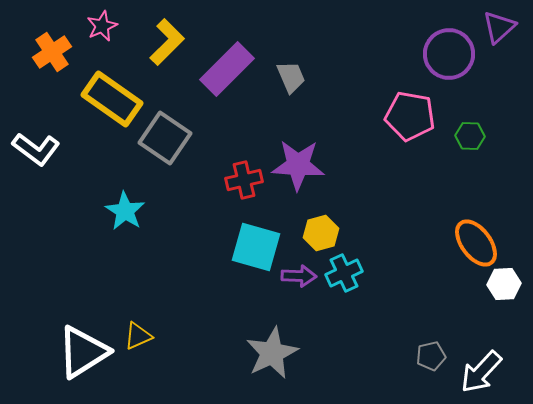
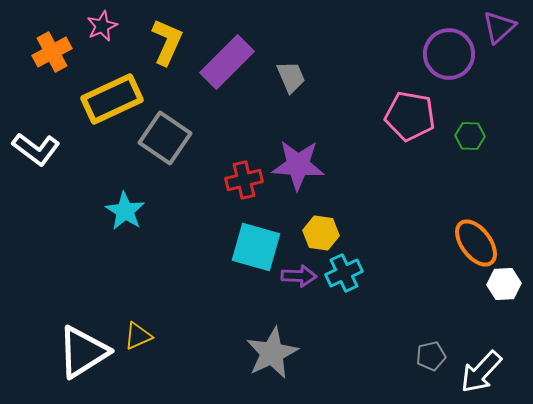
yellow L-shape: rotated 21 degrees counterclockwise
orange cross: rotated 6 degrees clockwise
purple rectangle: moved 7 px up
yellow rectangle: rotated 60 degrees counterclockwise
yellow hexagon: rotated 24 degrees clockwise
